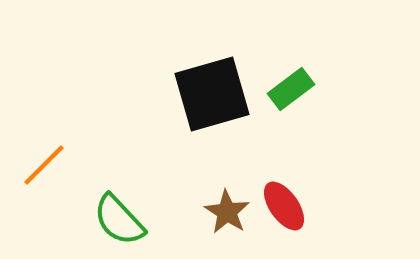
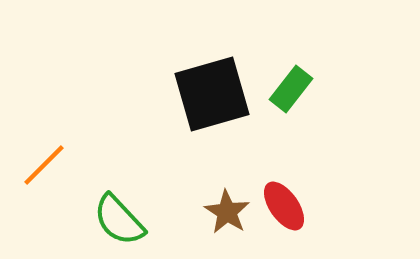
green rectangle: rotated 15 degrees counterclockwise
